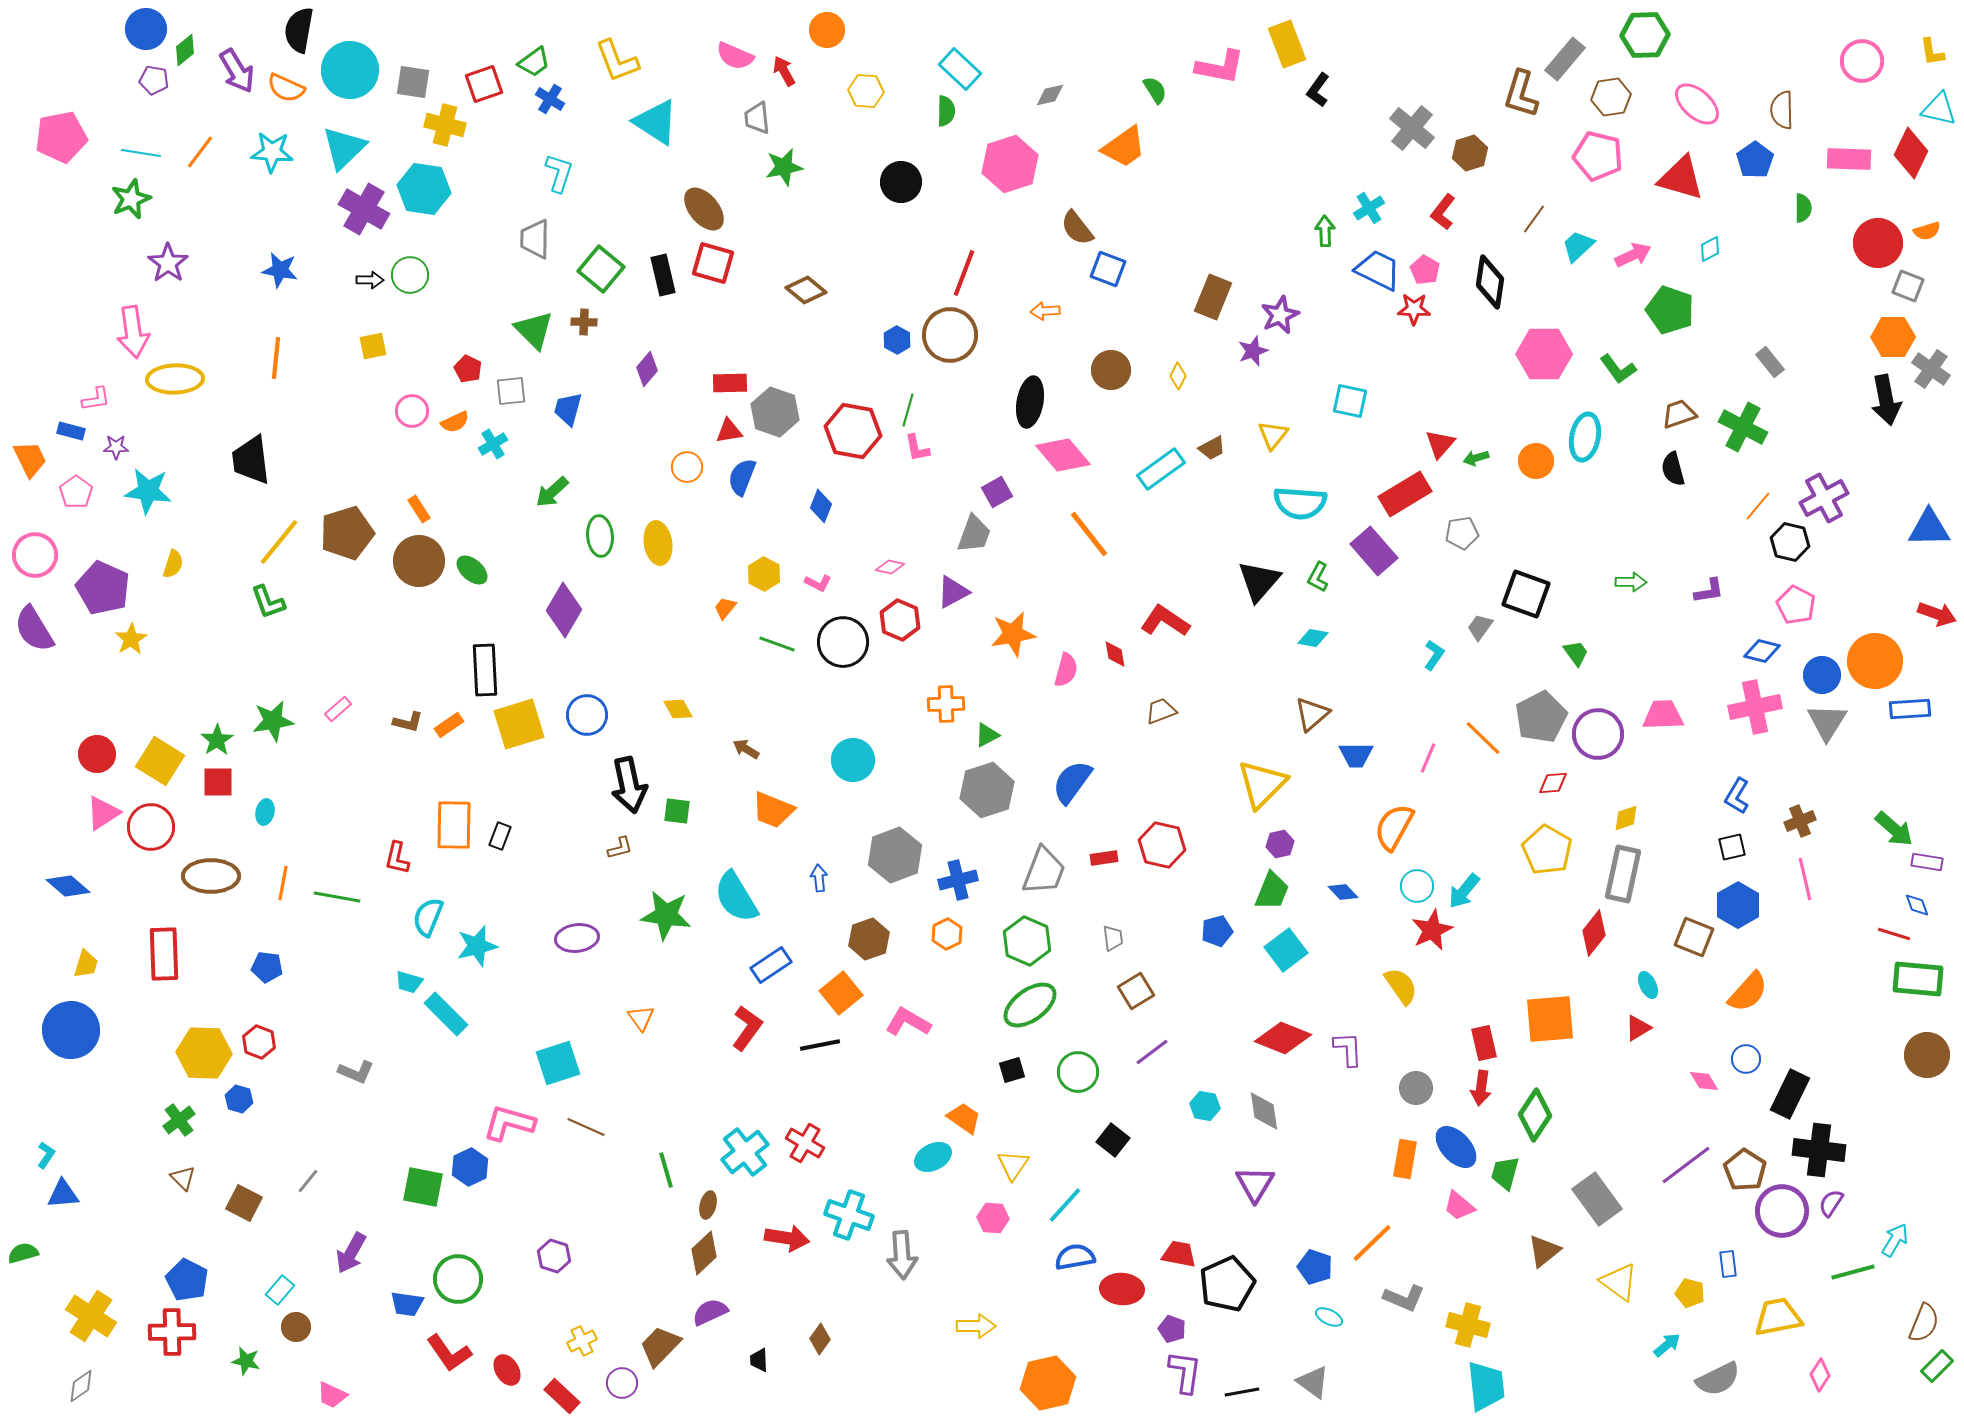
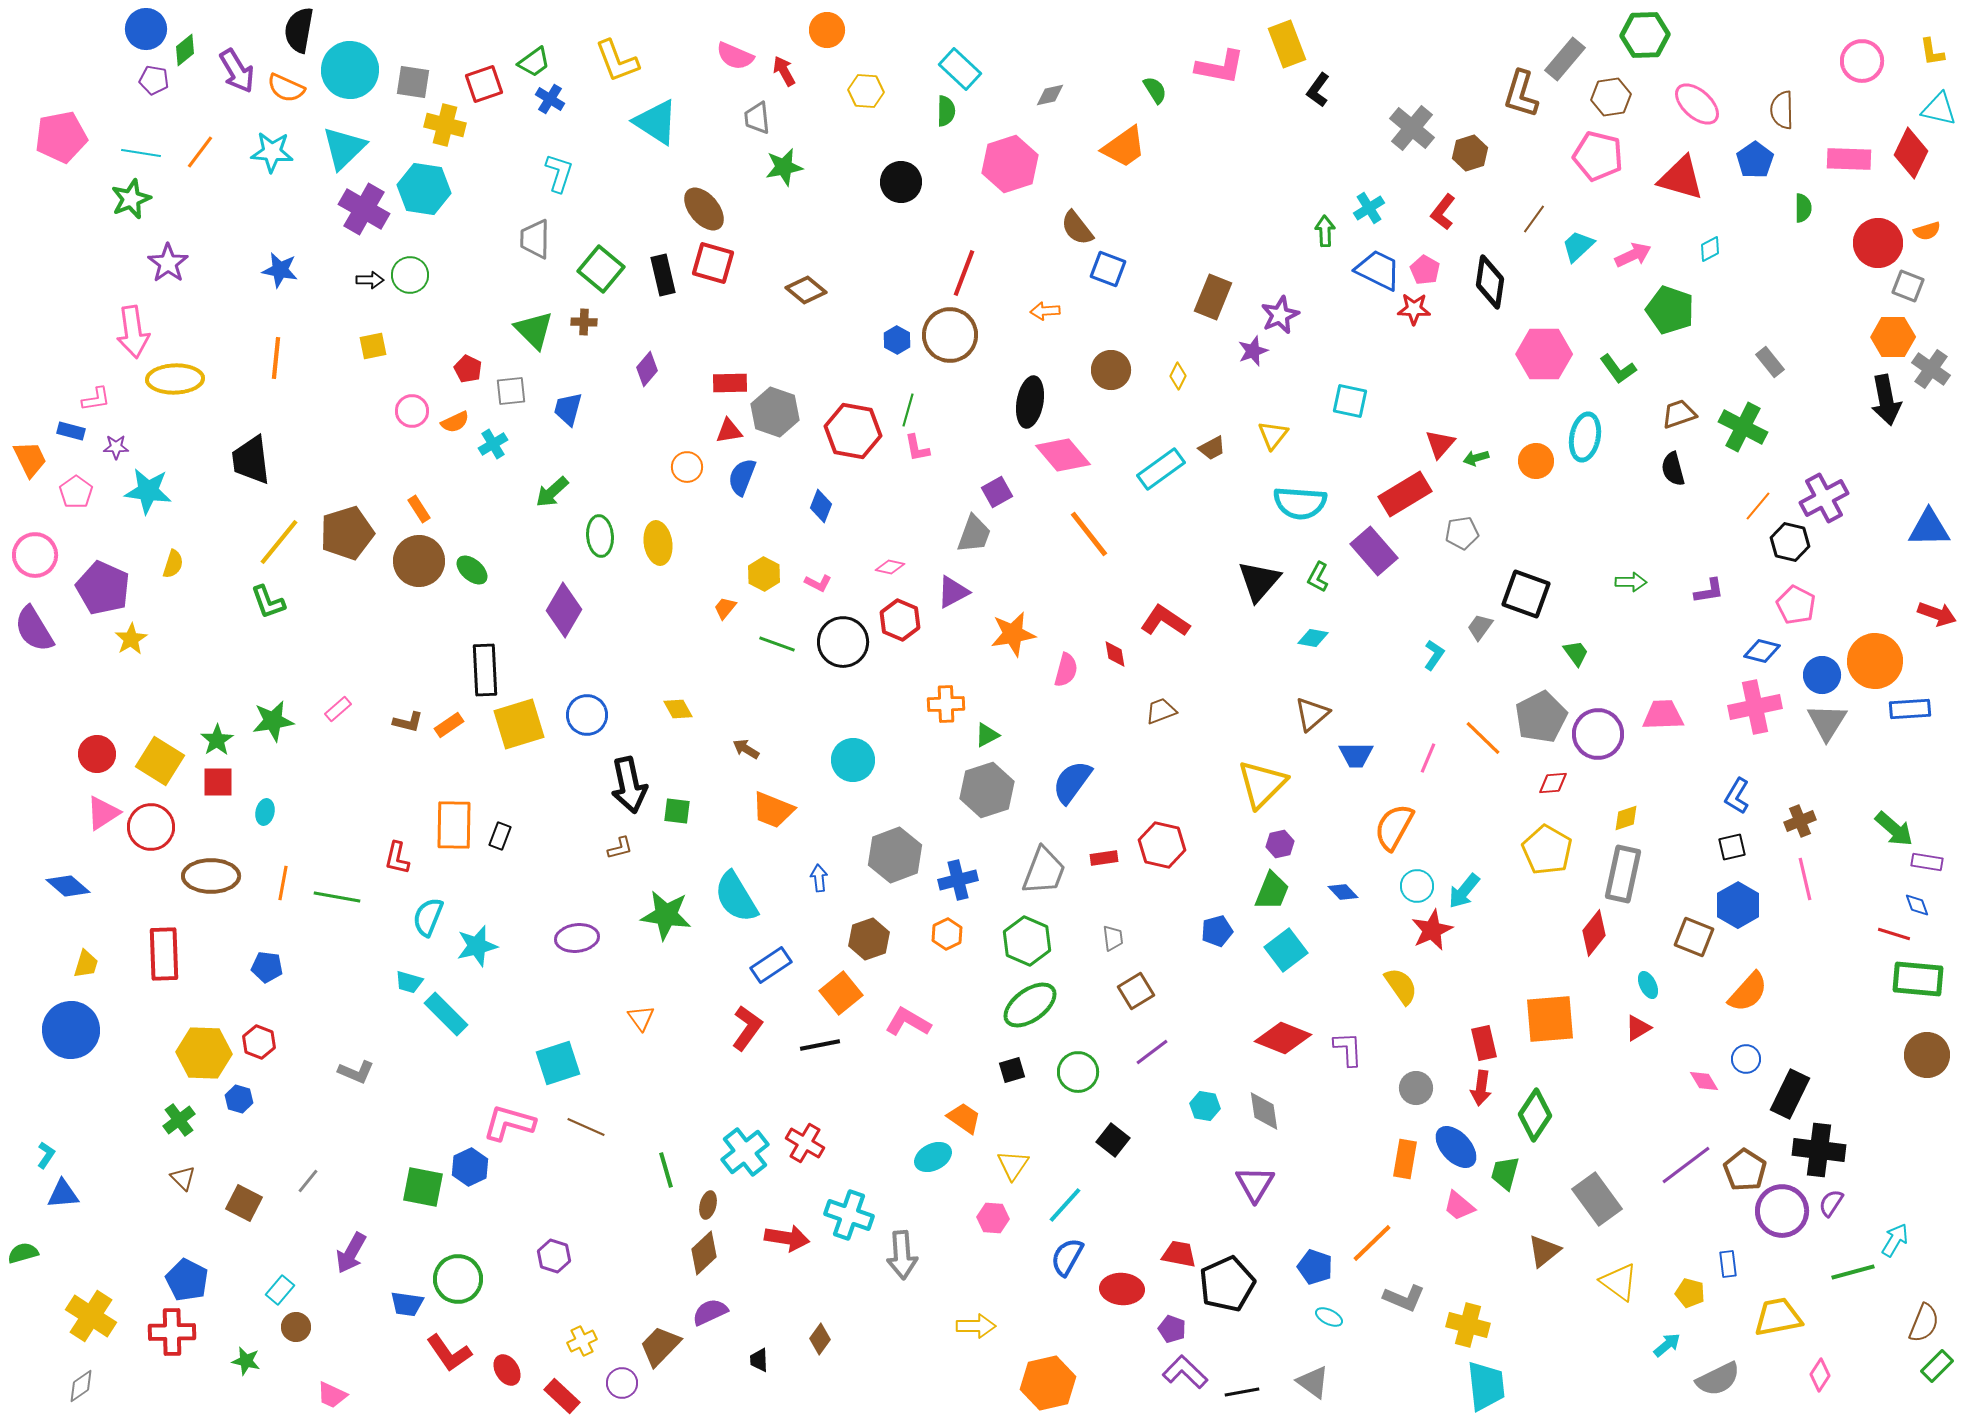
blue semicircle at (1075, 1257): moved 8 px left; rotated 51 degrees counterclockwise
purple L-shape at (1185, 1372): rotated 54 degrees counterclockwise
